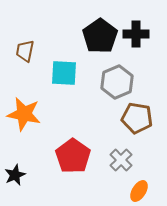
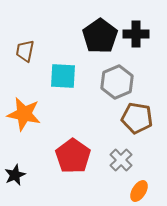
cyan square: moved 1 px left, 3 px down
